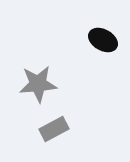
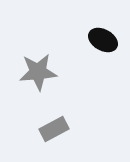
gray star: moved 12 px up
